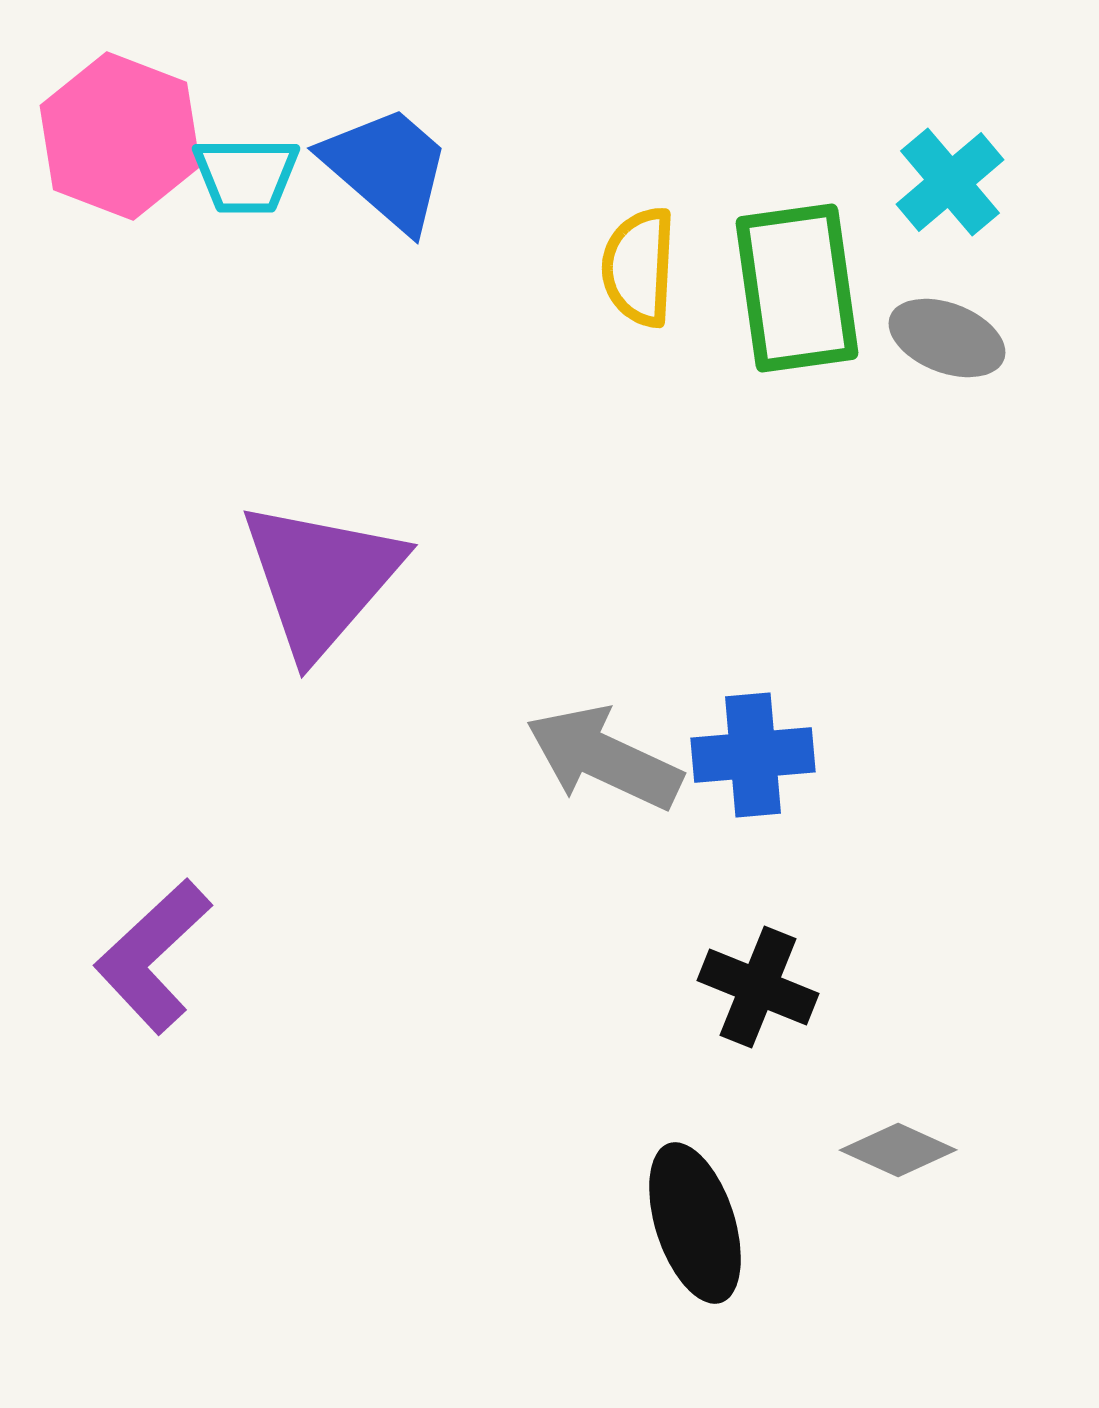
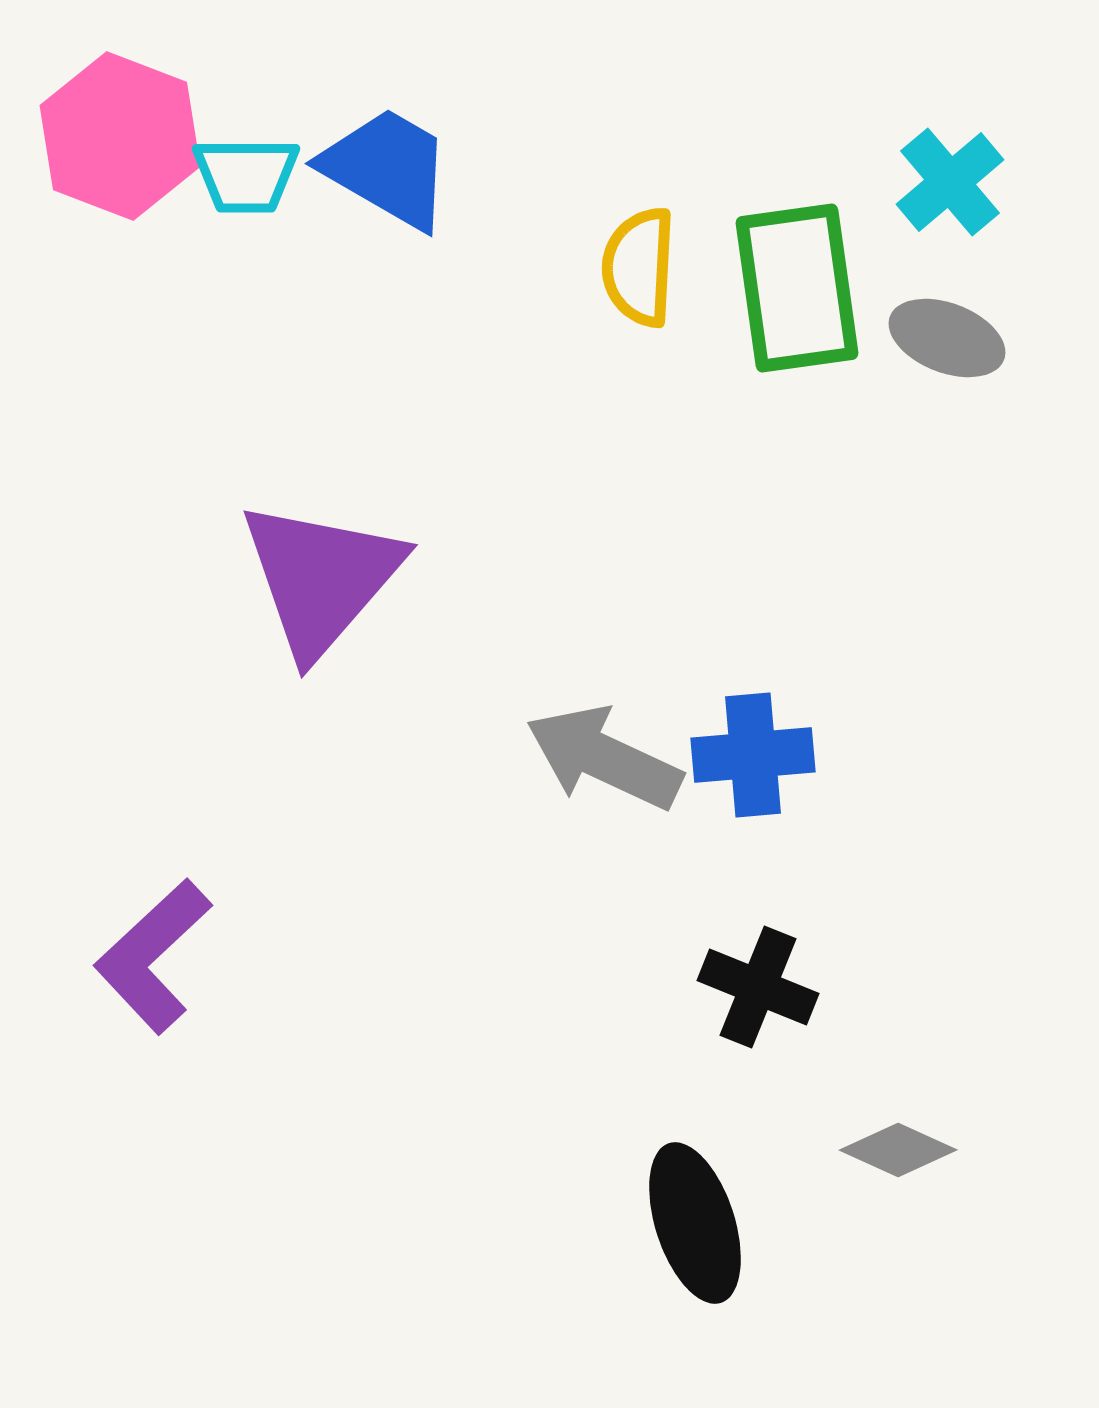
blue trapezoid: rotated 11 degrees counterclockwise
